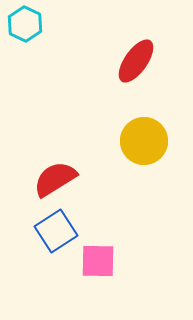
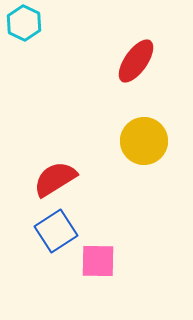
cyan hexagon: moved 1 px left, 1 px up
